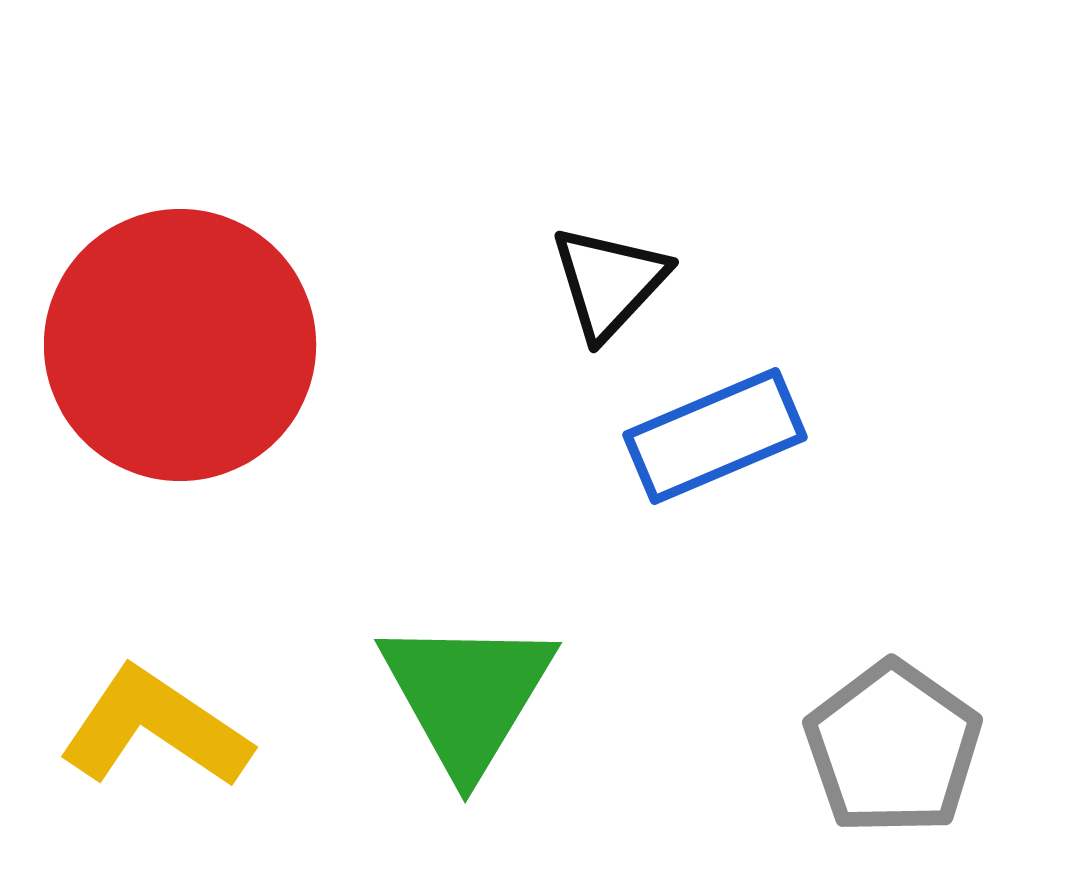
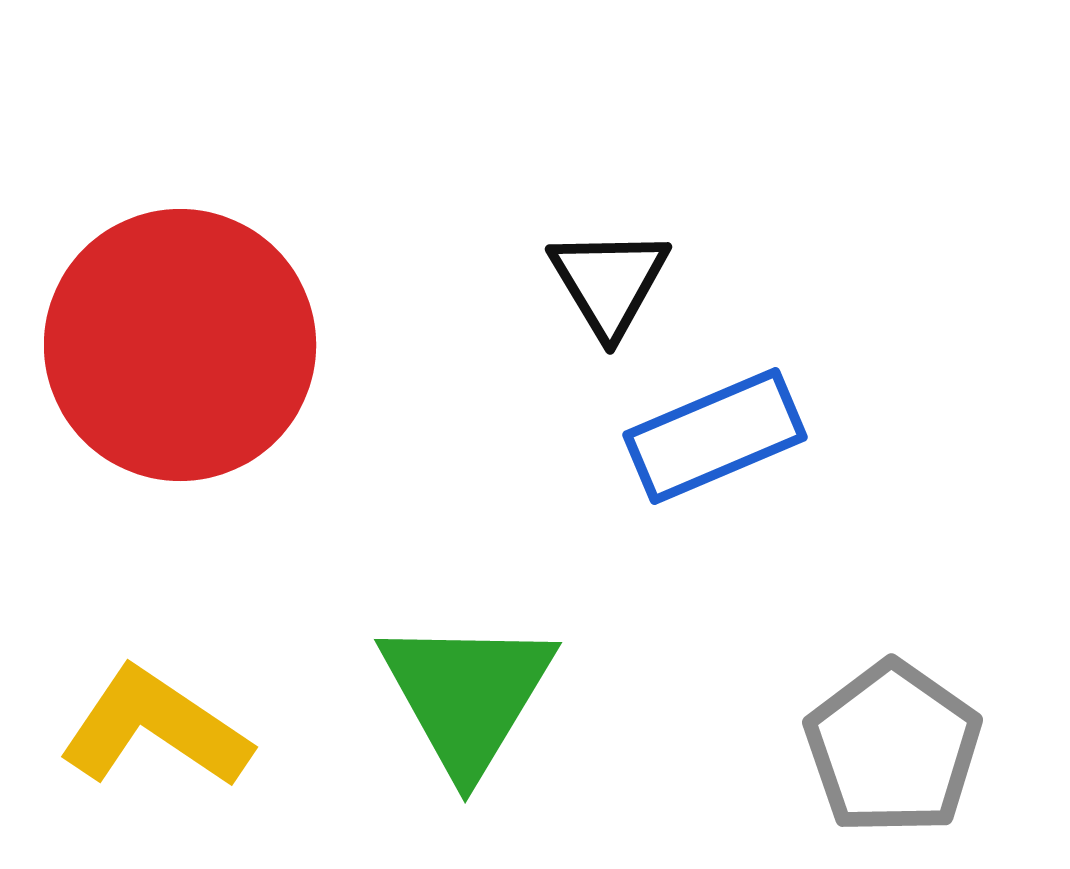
black triangle: rotated 14 degrees counterclockwise
